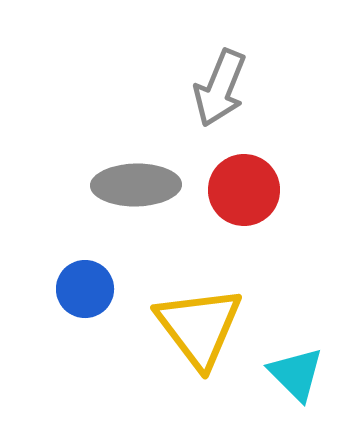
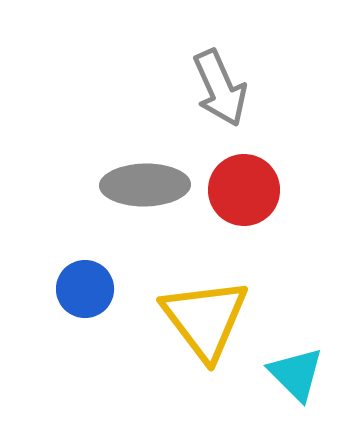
gray arrow: rotated 46 degrees counterclockwise
gray ellipse: moved 9 px right
yellow triangle: moved 6 px right, 8 px up
